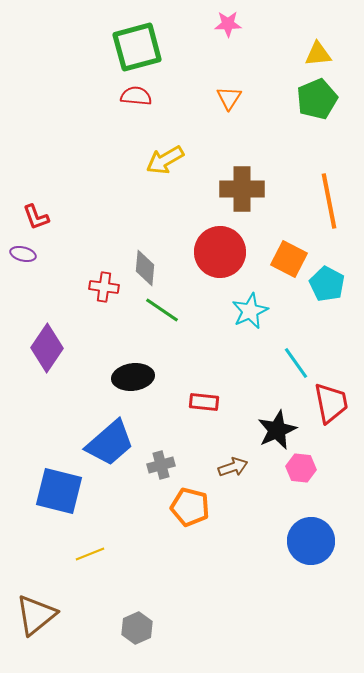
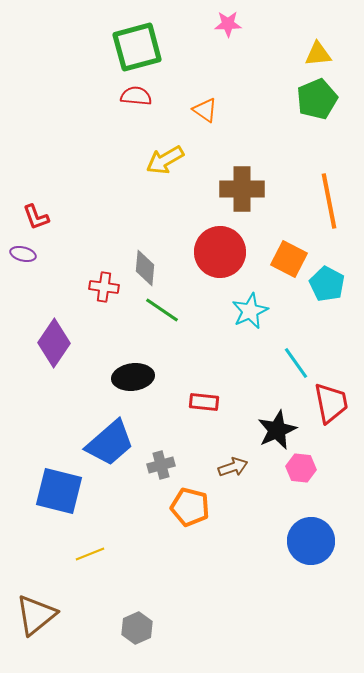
orange triangle: moved 24 px left, 12 px down; rotated 28 degrees counterclockwise
purple diamond: moved 7 px right, 5 px up
